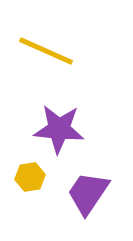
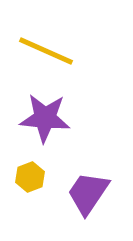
purple star: moved 14 px left, 11 px up
yellow hexagon: rotated 12 degrees counterclockwise
